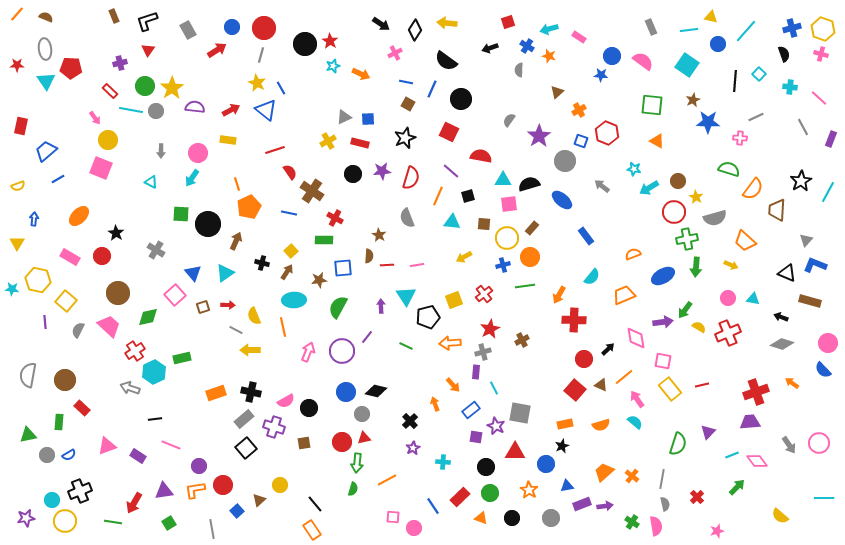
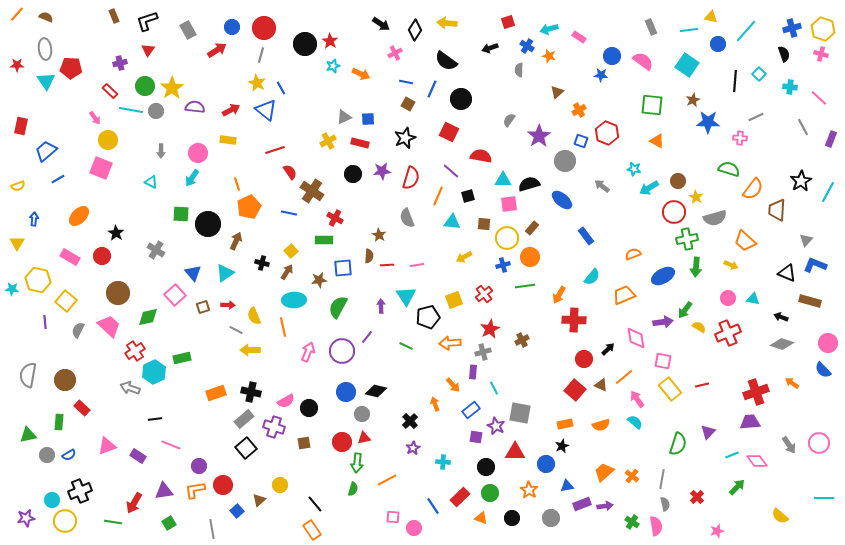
purple rectangle at (476, 372): moved 3 px left
